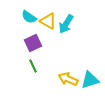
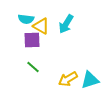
cyan semicircle: moved 3 px left, 2 px down; rotated 28 degrees counterclockwise
yellow triangle: moved 7 px left, 5 px down
purple square: moved 1 px left, 3 px up; rotated 24 degrees clockwise
green line: moved 1 px down; rotated 24 degrees counterclockwise
yellow arrow: rotated 54 degrees counterclockwise
